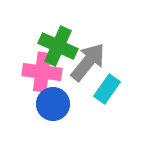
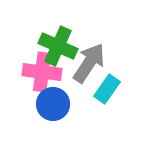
gray arrow: moved 1 px right, 1 px down; rotated 6 degrees counterclockwise
